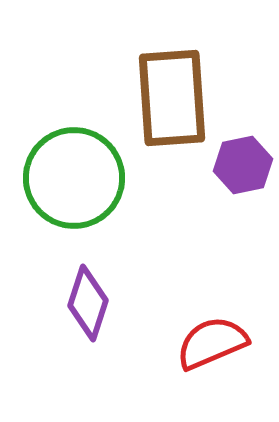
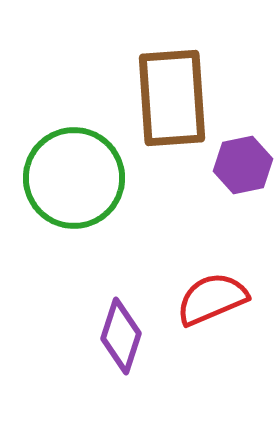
purple diamond: moved 33 px right, 33 px down
red semicircle: moved 44 px up
